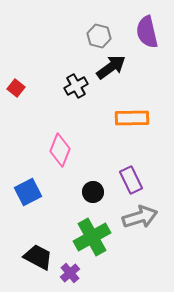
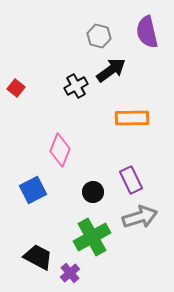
black arrow: moved 3 px down
blue square: moved 5 px right, 2 px up
